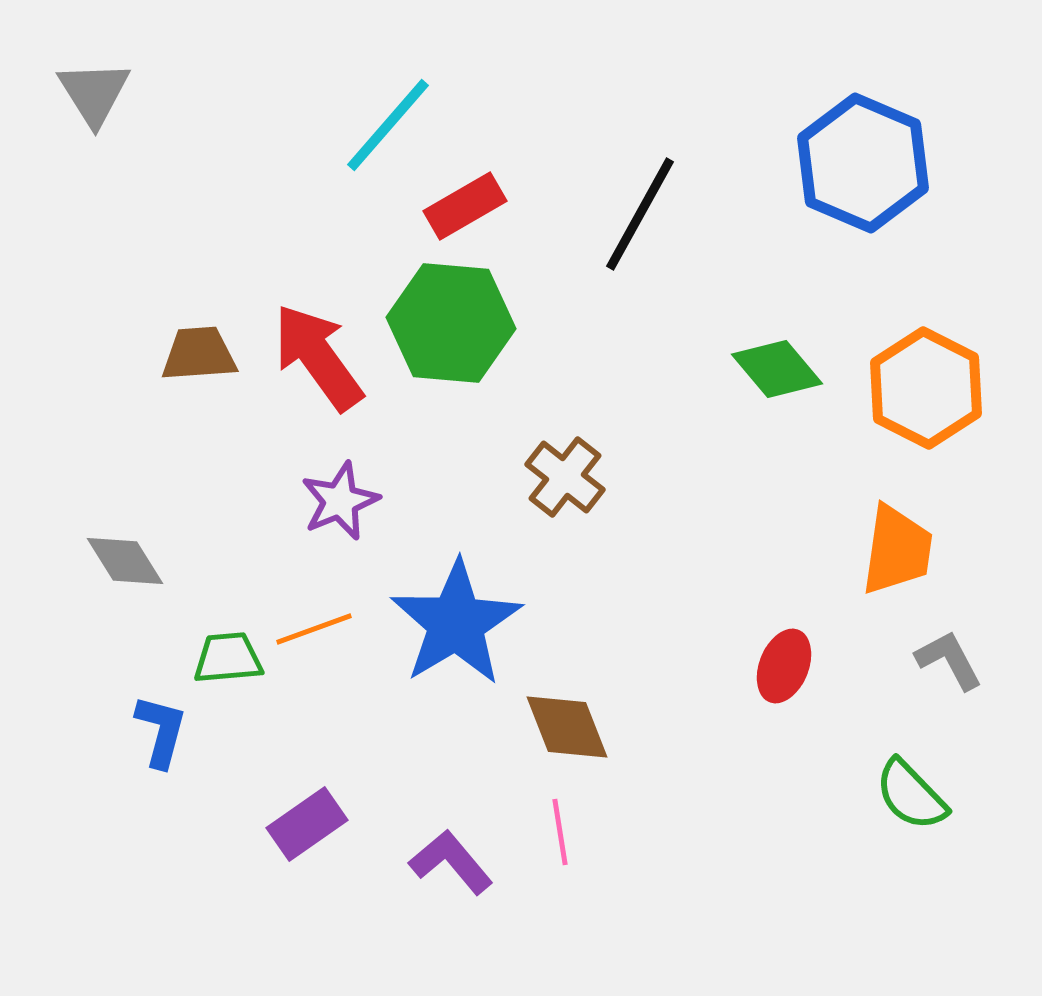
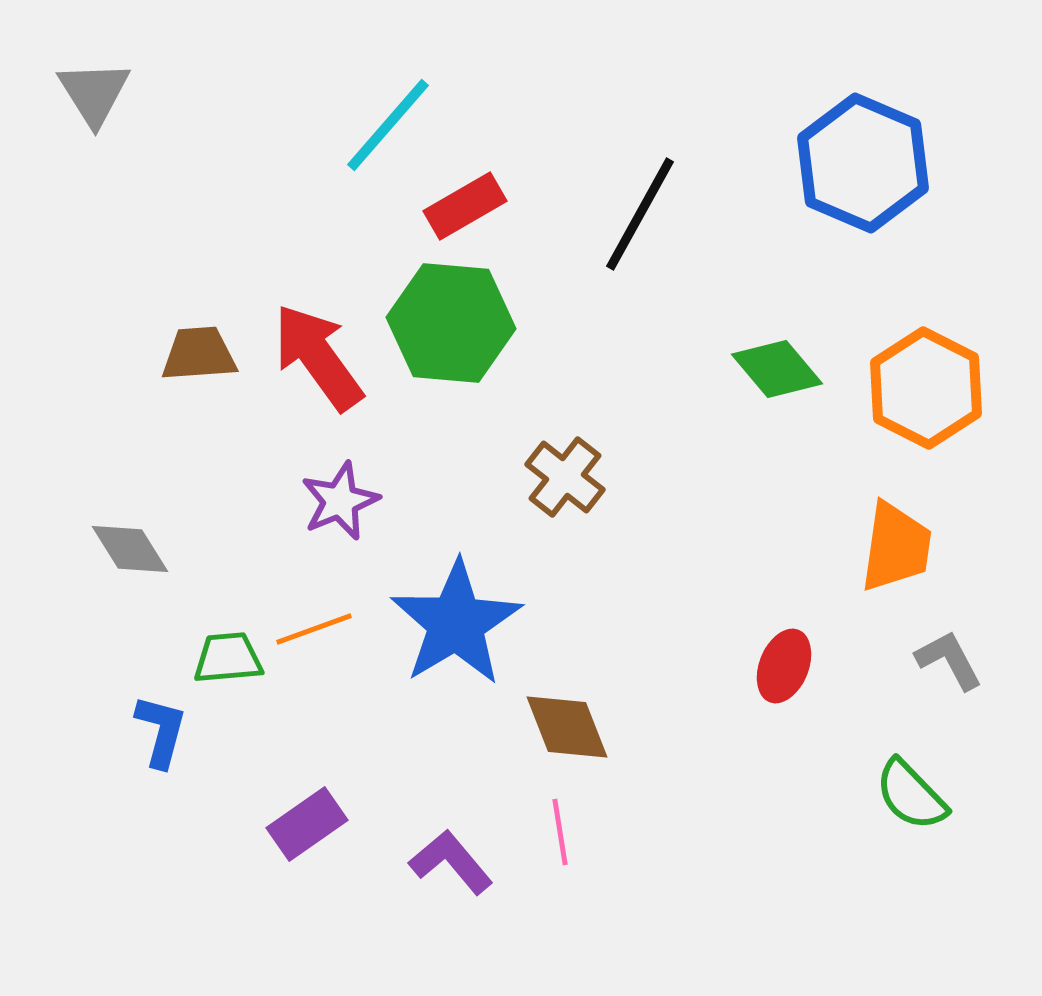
orange trapezoid: moved 1 px left, 3 px up
gray diamond: moved 5 px right, 12 px up
